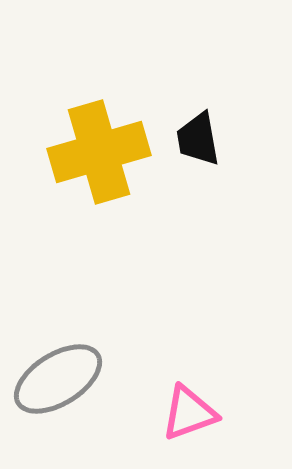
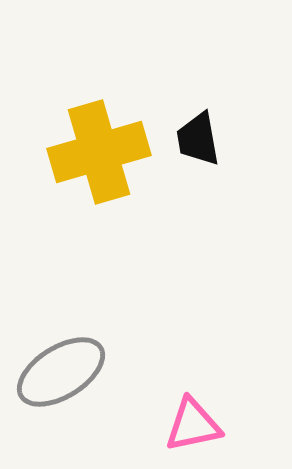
gray ellipse: moved 3 px right, 7 px up
pink triangle: moved 4 px right, 12 px down; rotated 8 degrees clockwise
